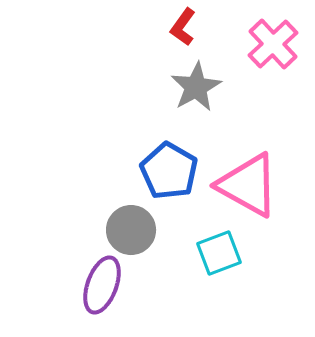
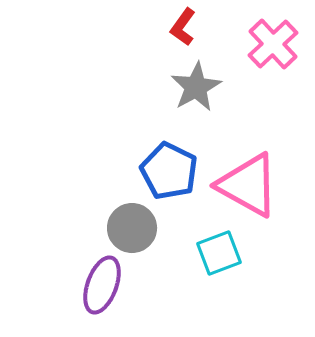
blue pentagon: rotated 4 degrees counterclockwise
gray circle: moved 1 px right, 2 px up
